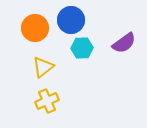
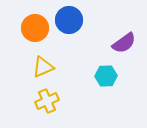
blue circle: moved 2 px left
cyan hexagon: moved 24 px right, 28 px down
yellow triangle: rotated 15 degrees clockwise
